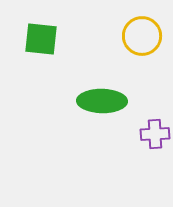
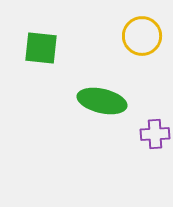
green square: moved 9 px down
green ellipse: rotated 12 degrees clockwise
